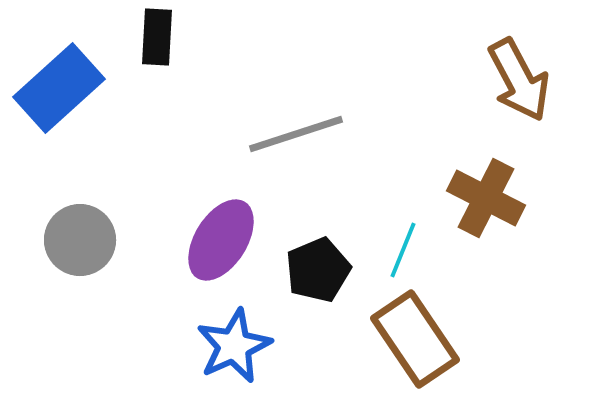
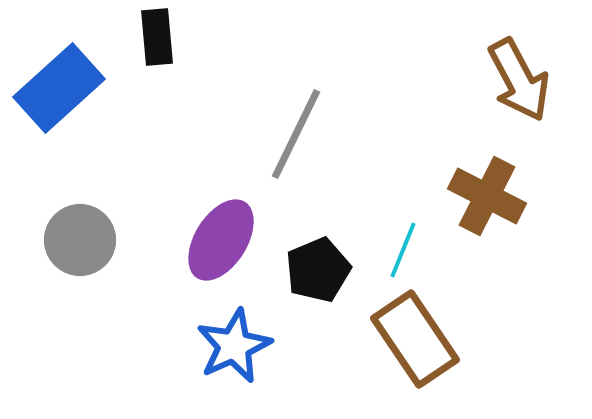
black rectangle: rotated 8 degrees counterclockwise
gray line: rotated 46 degrees counterclockwise
brown cross: moved 1 px right, 2 px up
